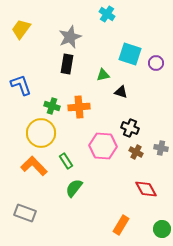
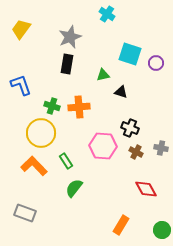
green circle: moved 1 px down
